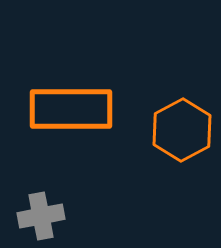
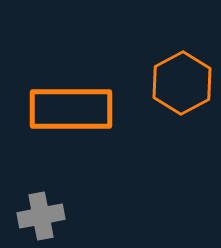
orange hexagon: moved 47 px up
